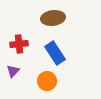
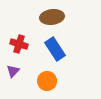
brown ellipse: moved 1 px left, 1 px up
red cross: rotated 24 degrees clockwise
blue rectangle: moved 4 px up
